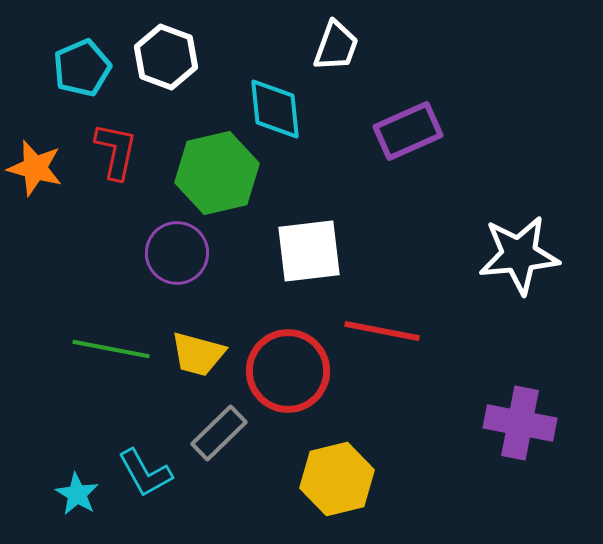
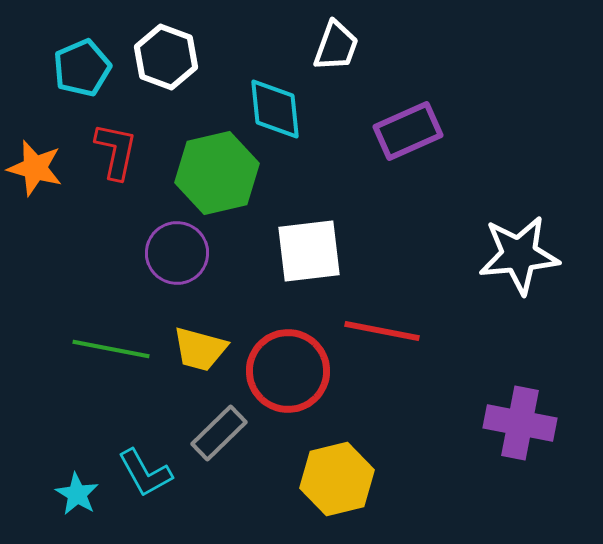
yellow trapezoid: moved 2 px right, 5 px up
